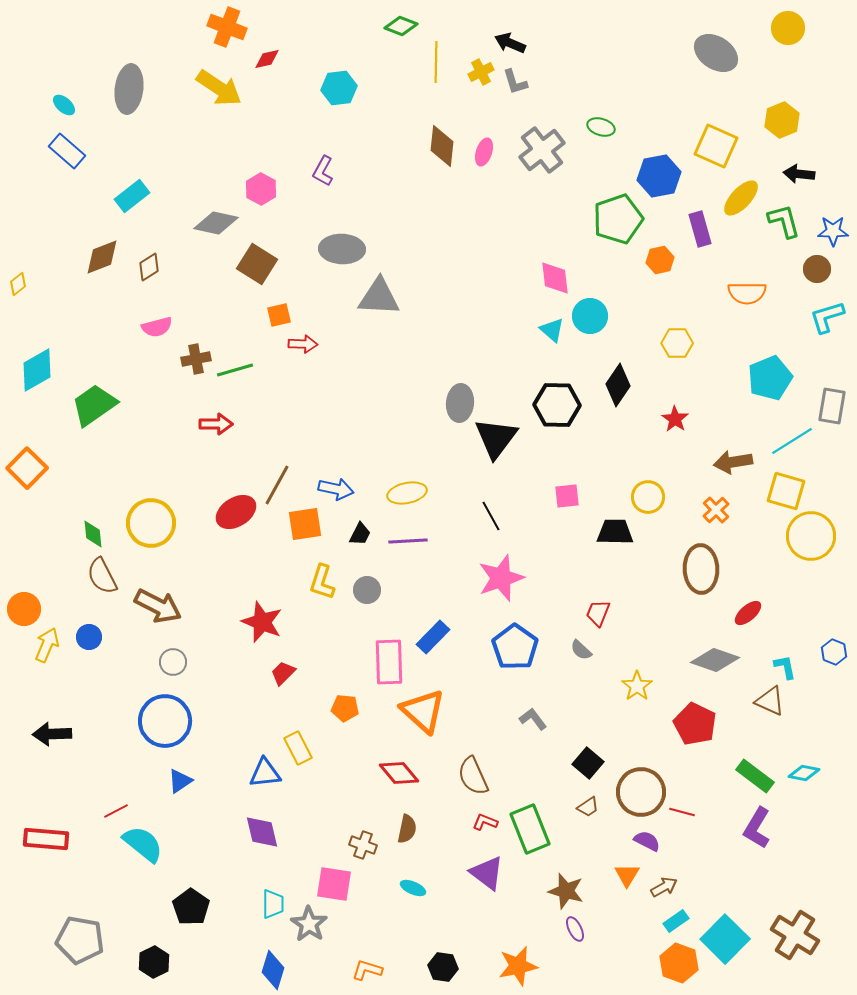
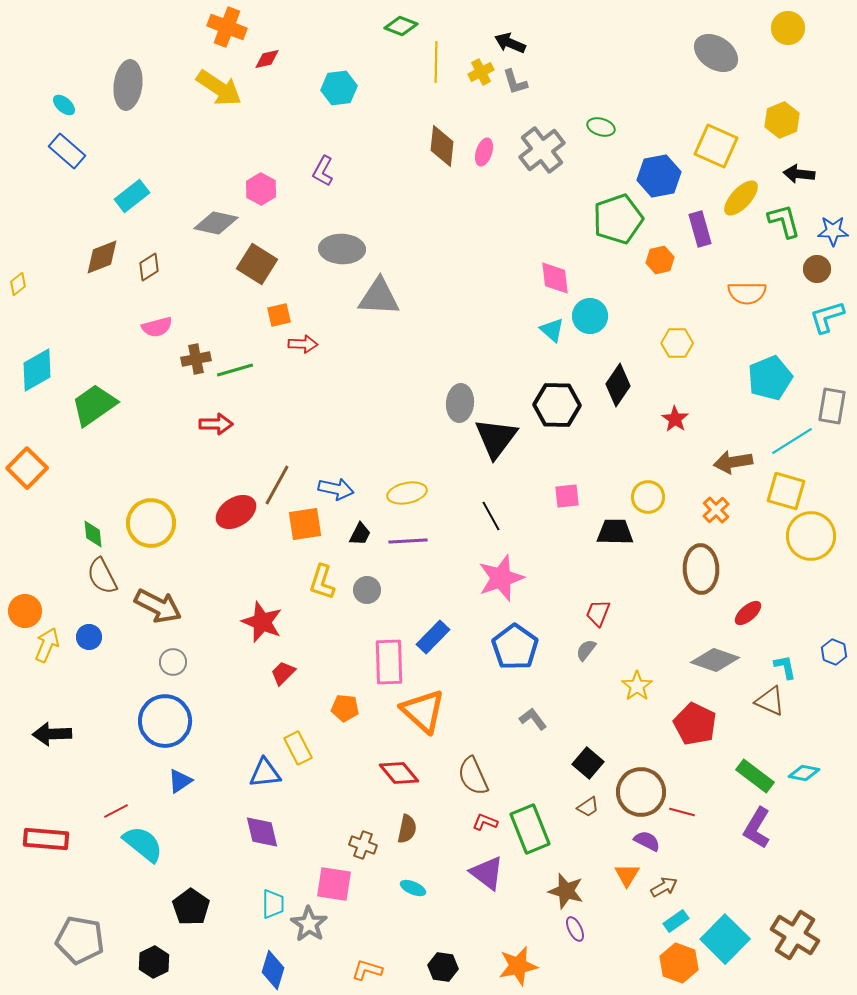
gray ellipse at (129, 89): moved 1 px left, 4 px up
orange circle at (24, 609): moved 1 px right, 2 px down
gray semicircle at (581, 650): moved 5 px right; rotated 85 degrees clockwise
